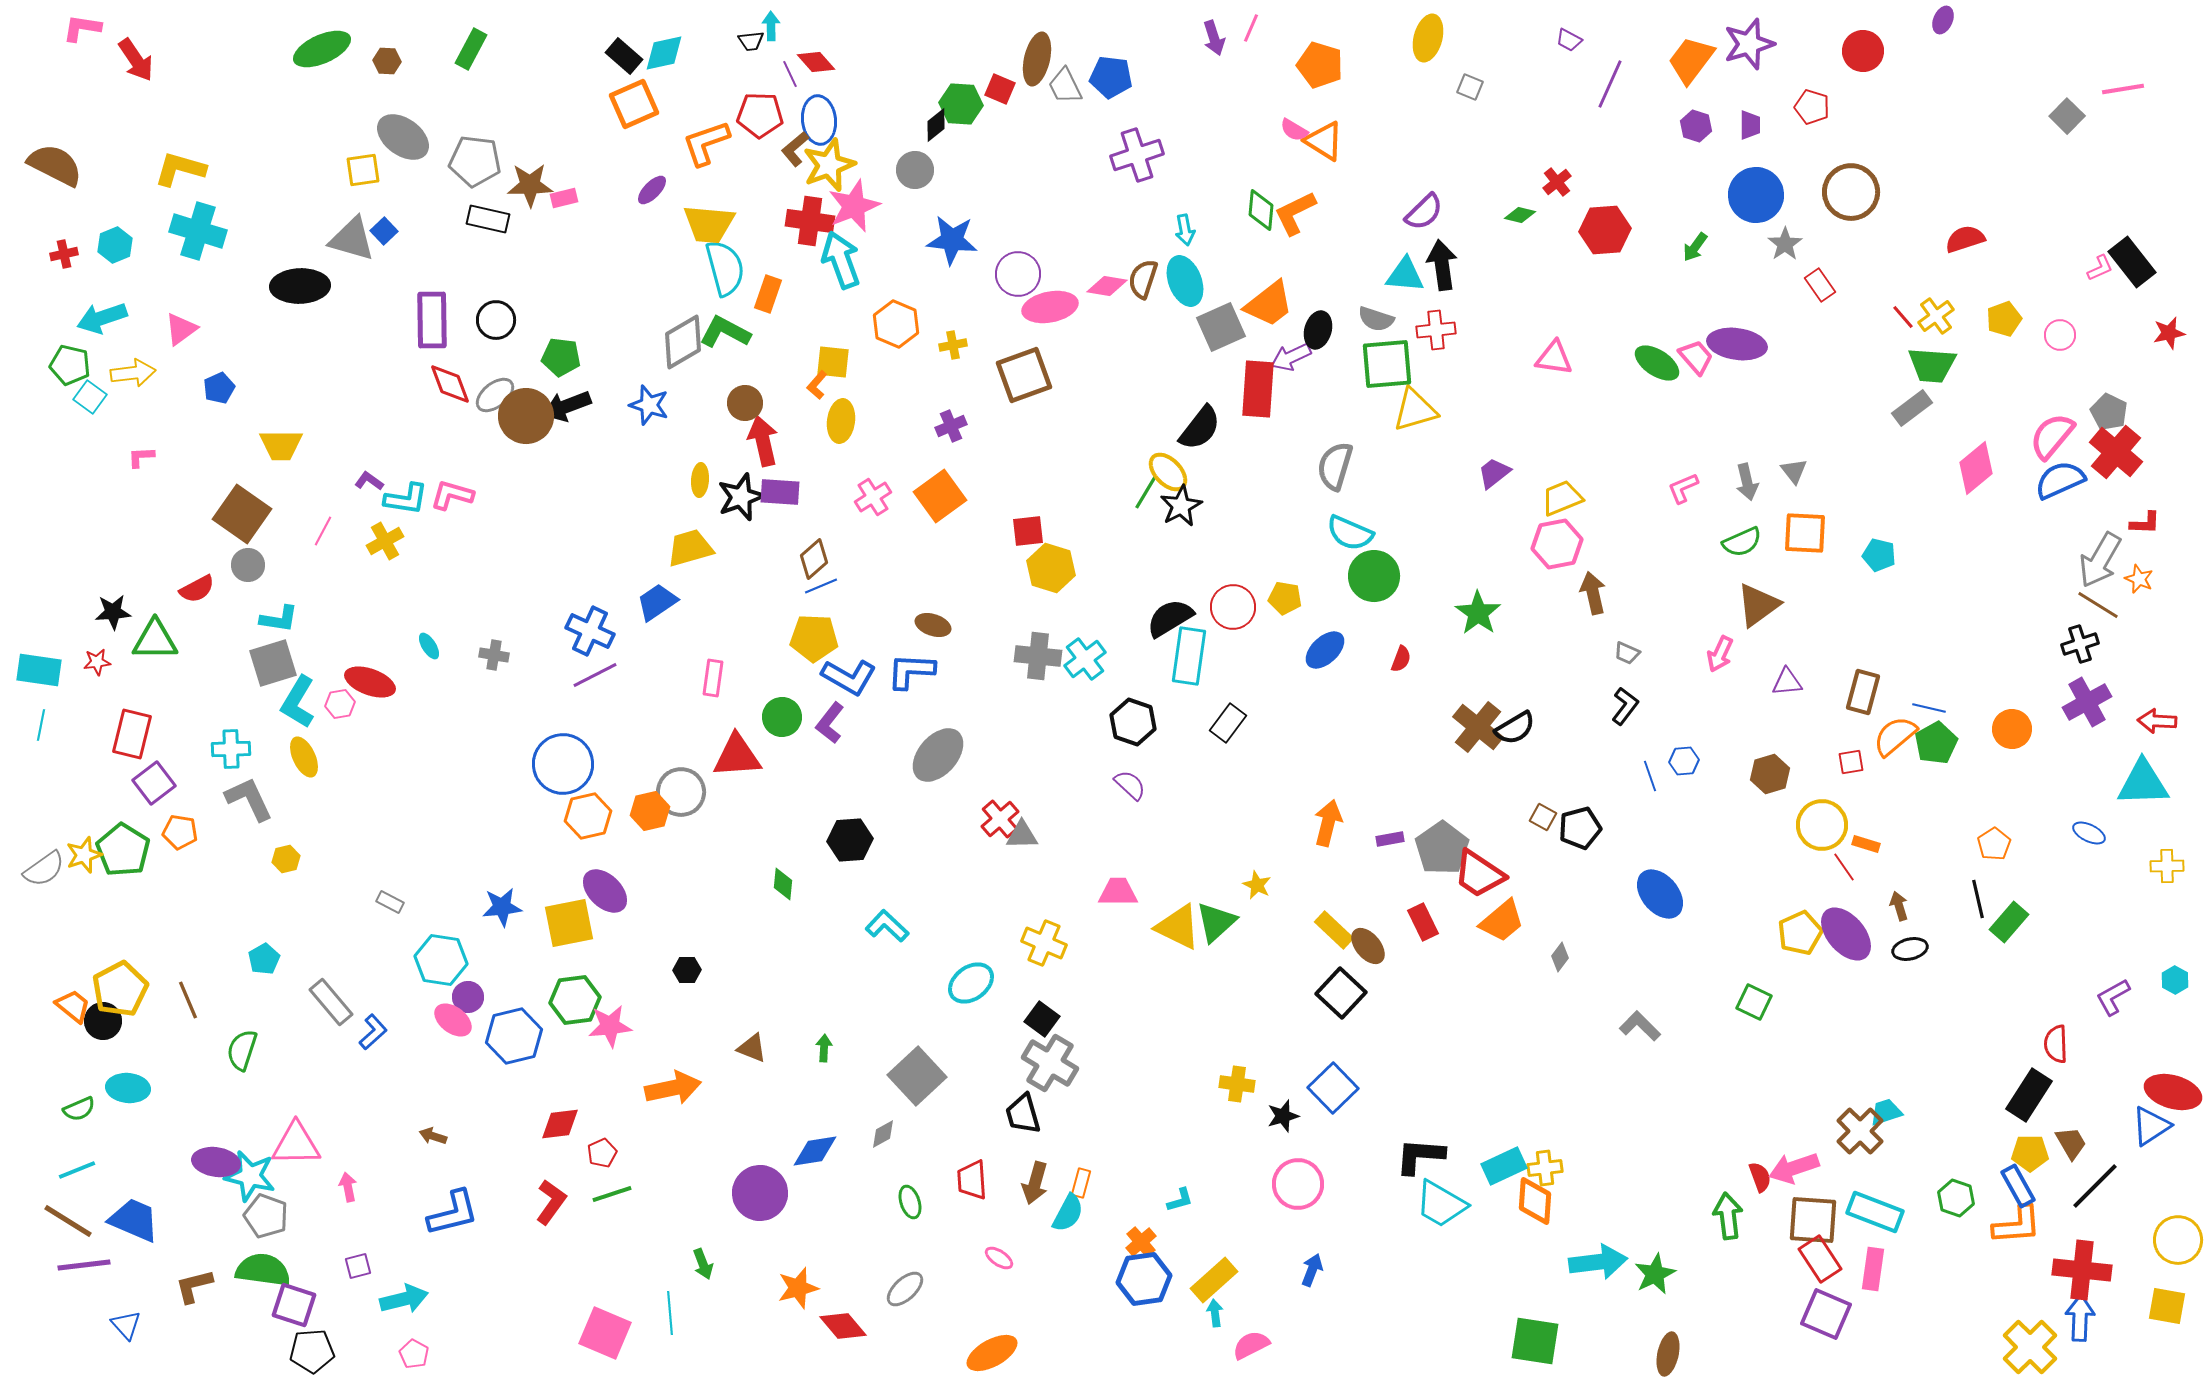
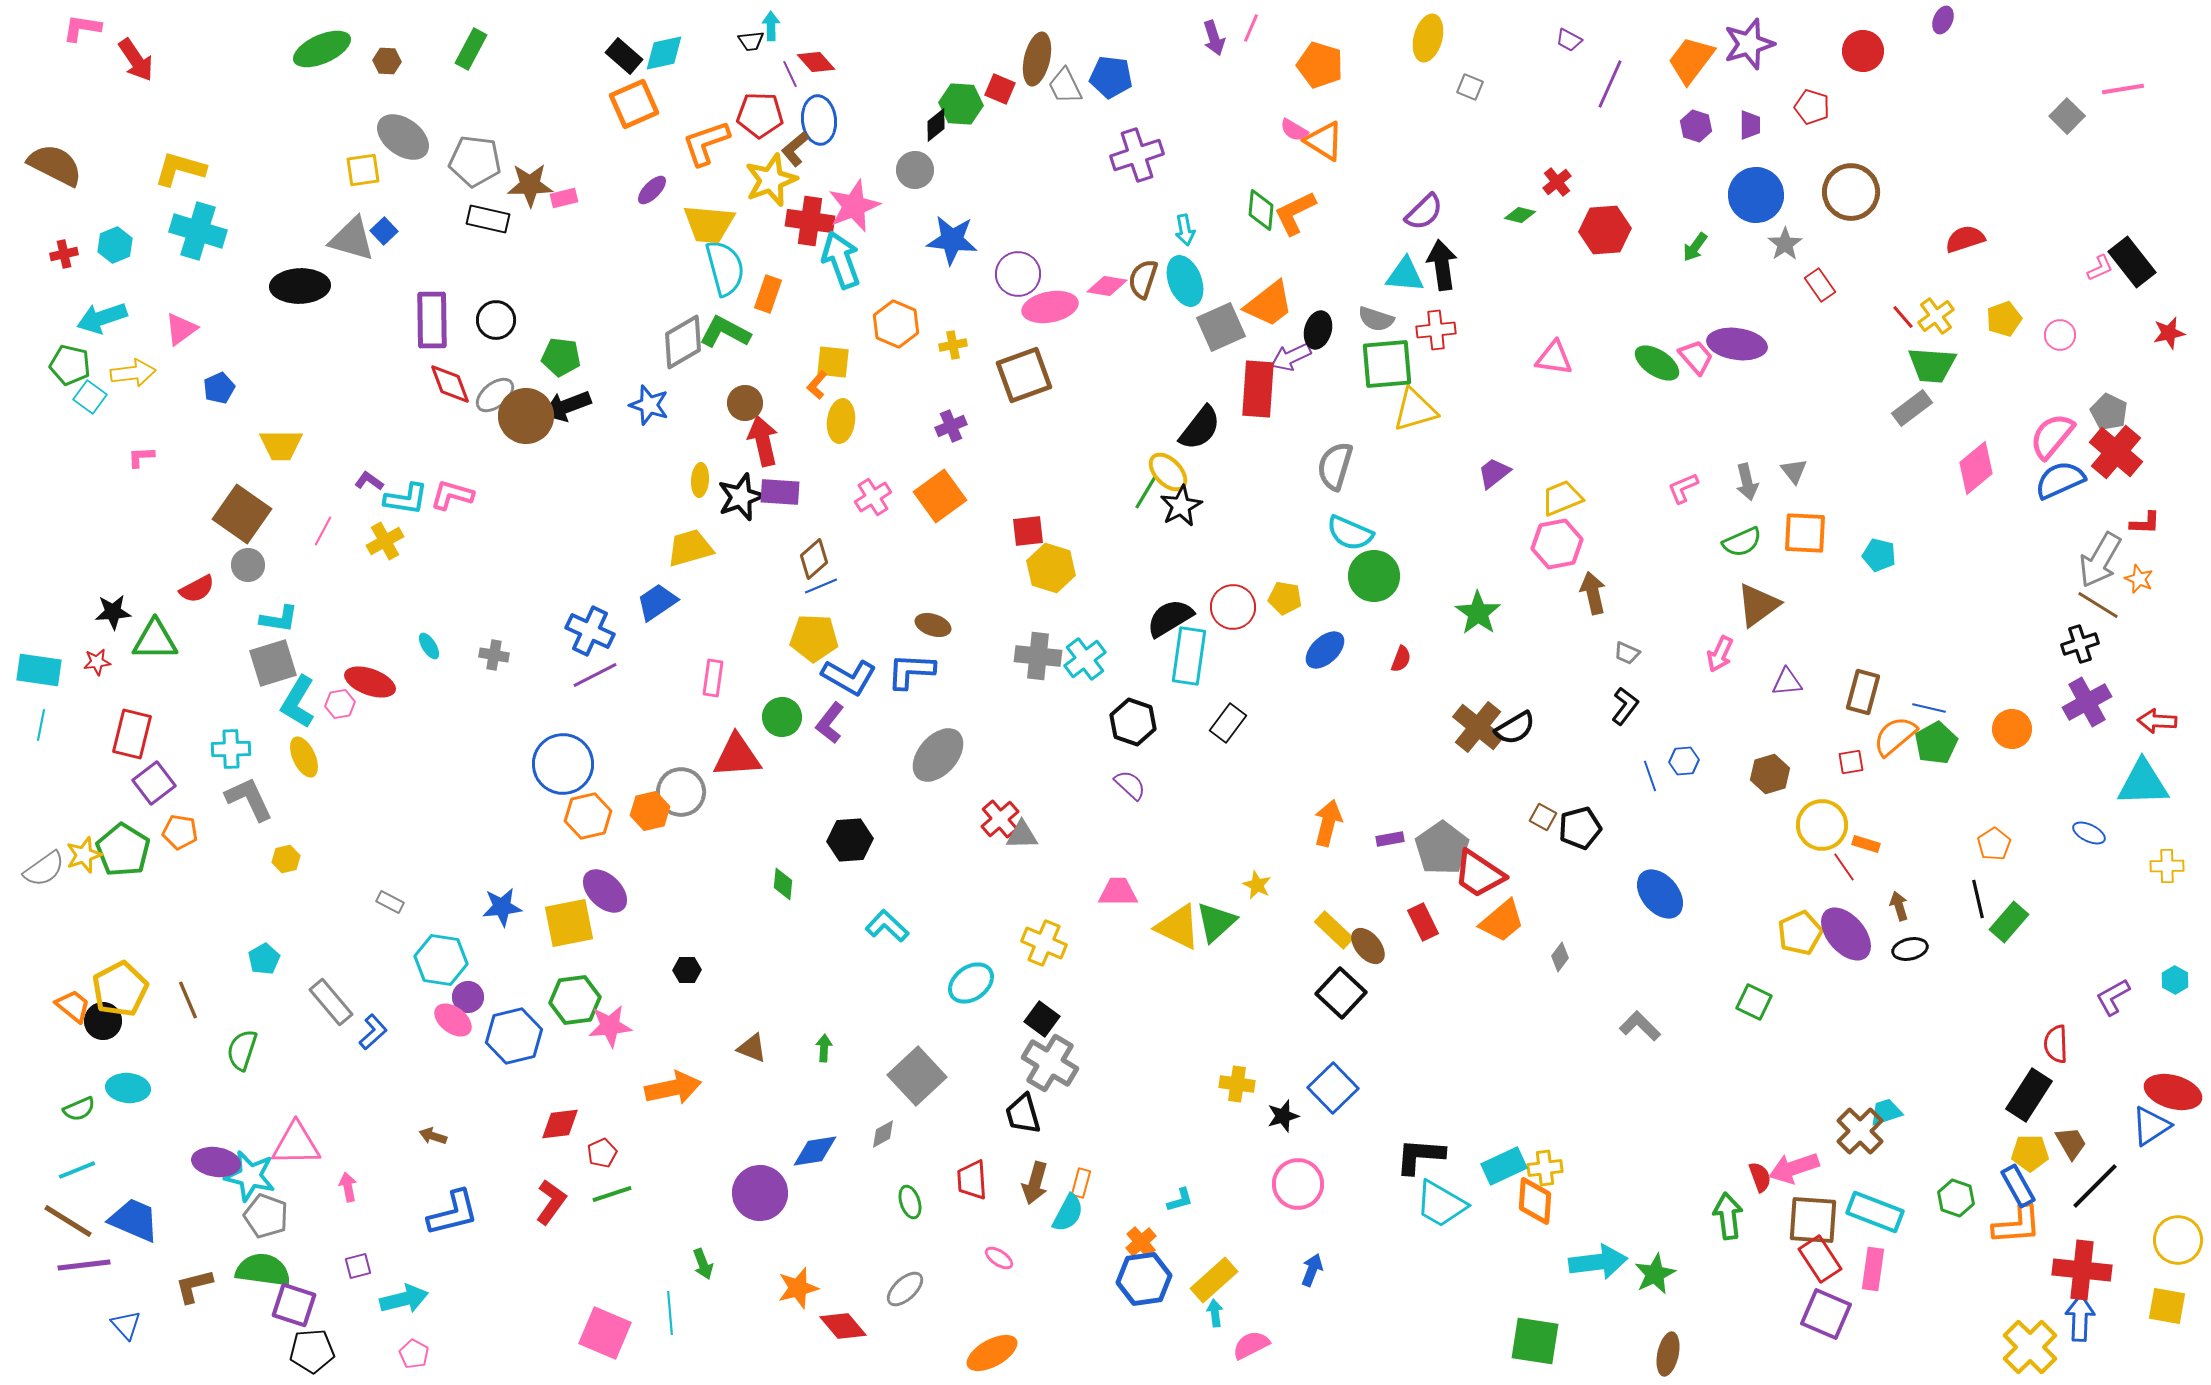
yellow star at (829, 165): moved 58 px left, 15 px down
